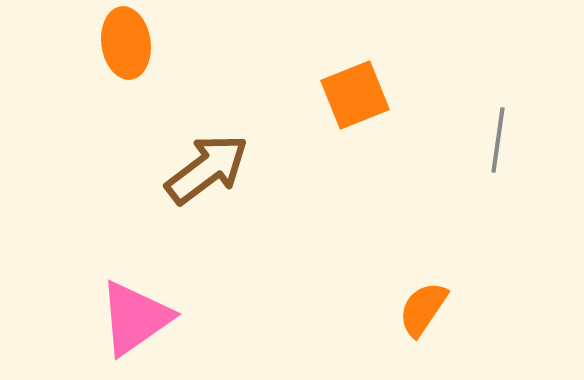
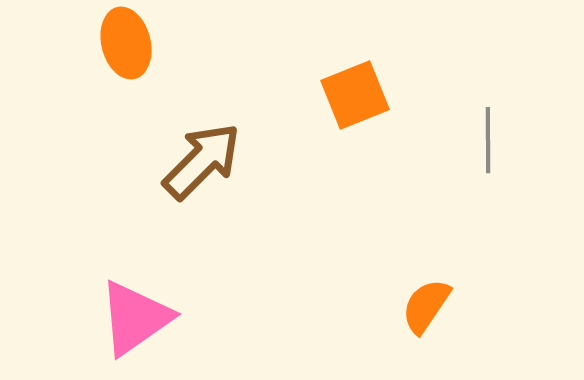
orange ellipse: rotated 6 degrees counterclockwise
gray line: moved 10 px left; rotated 8 degrees counterclockwise
brown arrow: moved 5 px left, 8 px up; rotated 8 degrees counterclockwise
orange semicircle: moved 3 px right, 3 px up
